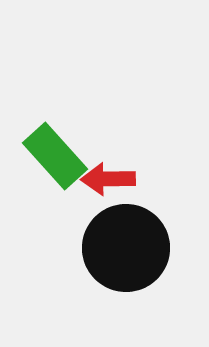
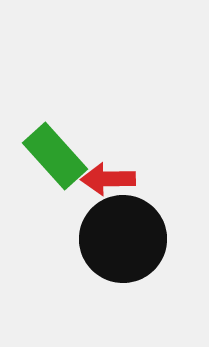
black circle: moved 3 px left, 9 px up
